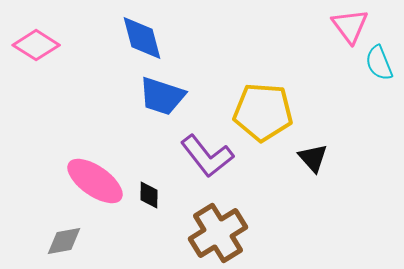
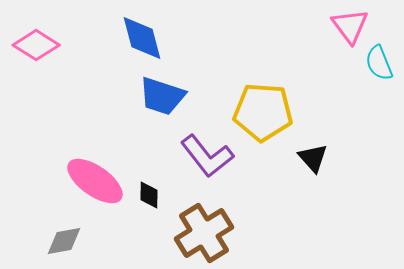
brown cross: moved 14 px left
